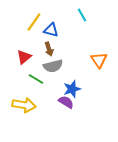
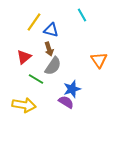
gray semicircle: rotated 42 degrees counterclockwise
